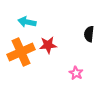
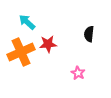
cyan arrow: rotated 30 degrees clockwise
red star: moved 1 px up
pink star: moved 2 px right
